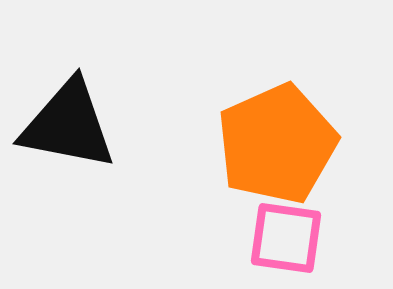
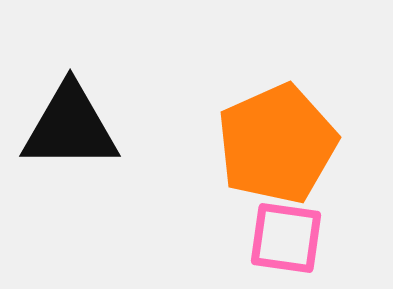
black triangle: moved 2 px right, 2 px down; rotated 11 degrees counterclockwise
